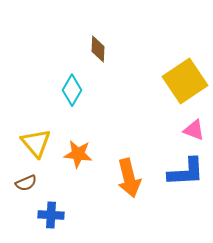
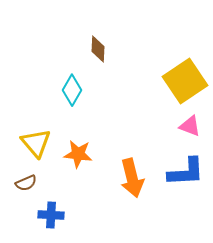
pink triangle: moved 4 px left, 4 px up
orange arrow: moved 3 px right
